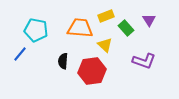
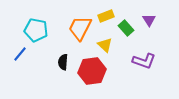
orange trapezoid: rotated 68 degrees counterclockwise
black semicircle: moved 1 px down
